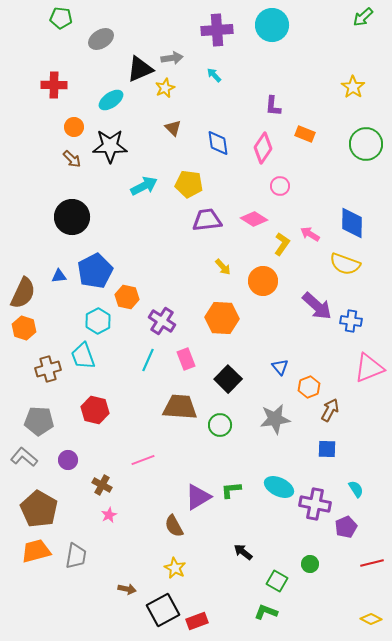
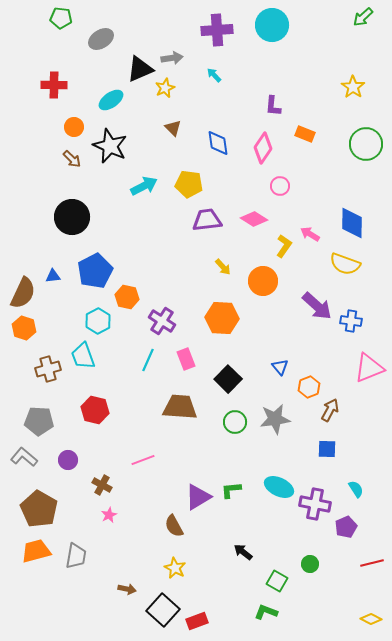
black star at (110, 146): rotated 24 degrees clockwise
yellow L-shape at (282, 244): moved 2 px right, 2 px down
blue triangle at (59, 276): moved 6 px left
green circle at (220, 425): moved 15 px right, 3 px up
black square at (163, 610): rotated 20 degrees counterclockwise
